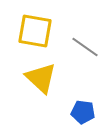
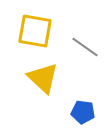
yellow triangle: moved 2 px right
